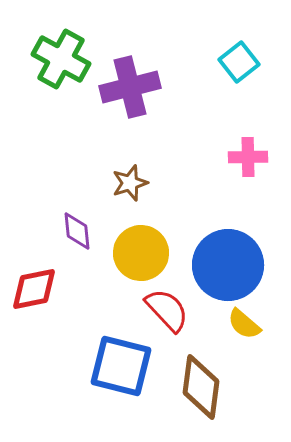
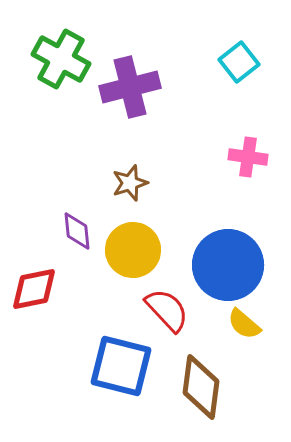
pink cross: rotated 9 degrees clockwise
yellow circle: moved 8 px left, 3 px up
